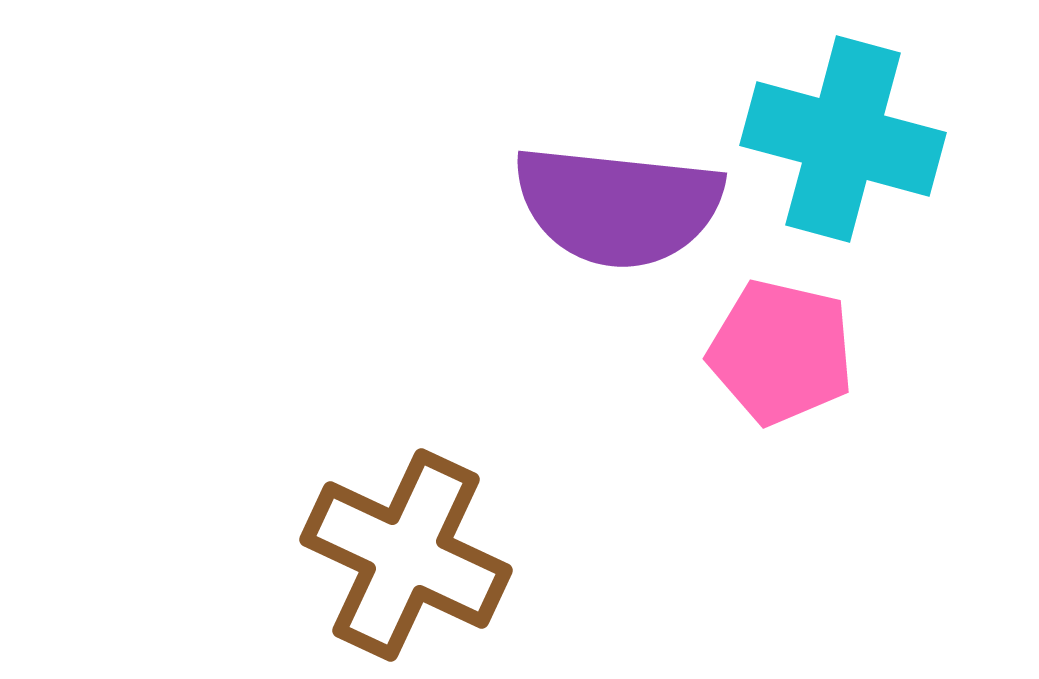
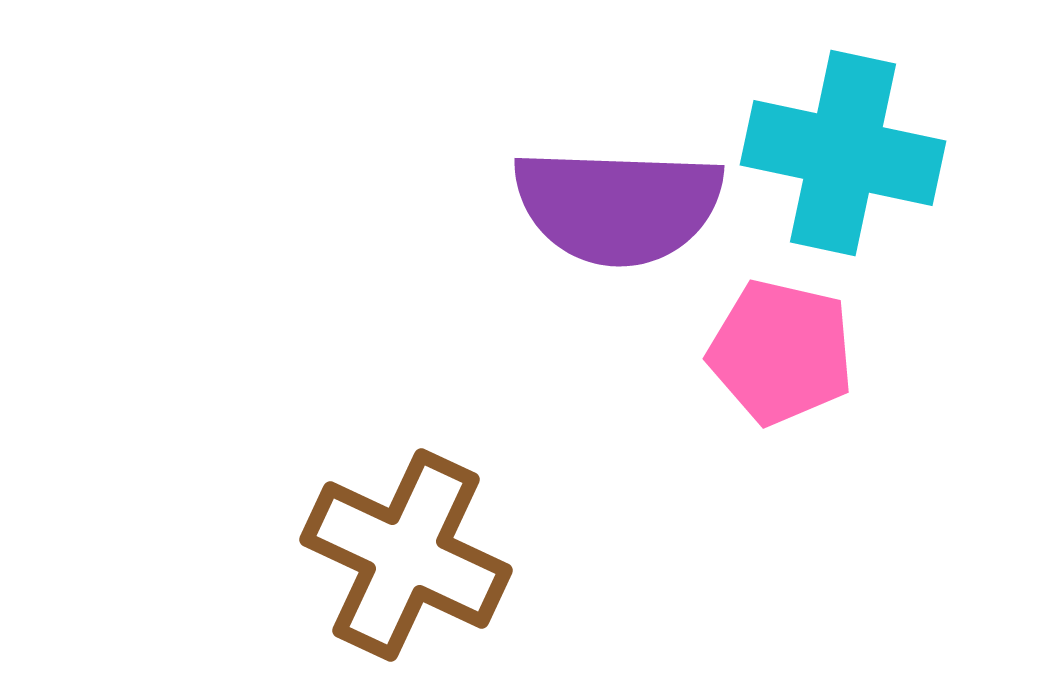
cyan cross: moved 14 px down; rotated 3 degrees counterclockwise
purple semicircle: rotated 4 degrees counterclockwise
